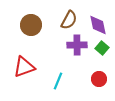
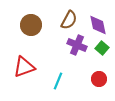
purple cross: rotated 24 degrees clockwise
